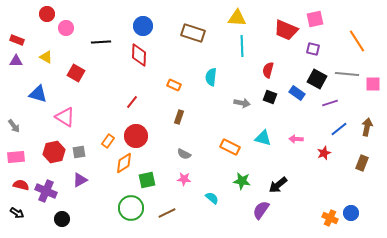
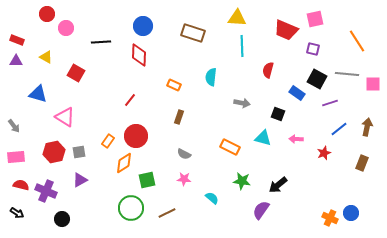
black square at (270, 97): moved 8 px right, 17 px down
red line at (132, 102): moved 2 px left, 2 px up
